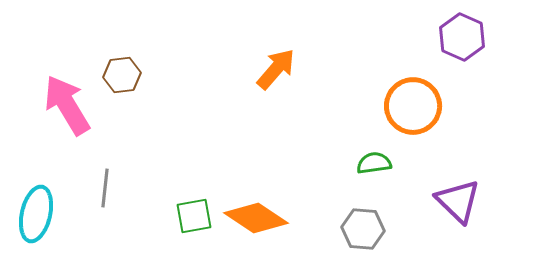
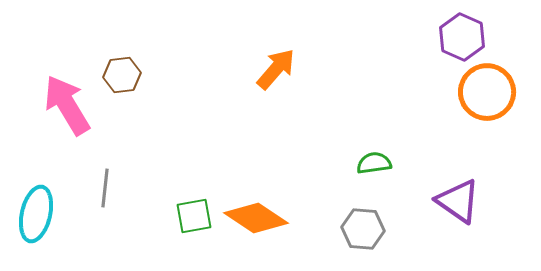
orange circle: moved 74 px right, 14 px up
purple triangle: rotated 9 degrees counterclockwise
